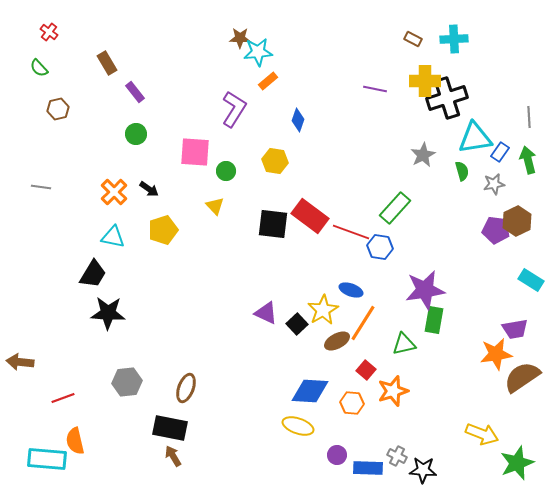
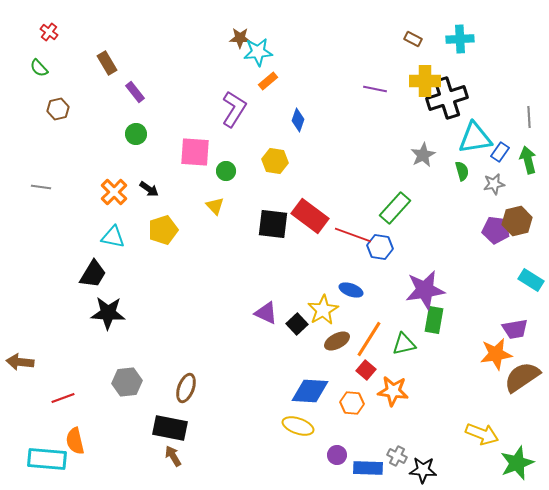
cyan cross at (454, 39): moved 6 px right
brown hexagon at (517, 221): rotated 12 degrees clockwise
red line at (351, 232): moved 2 px right, 3 px down
orange line at (363, 323): moved 6 px right, 16 px down
orange star at (393, 391): rotated 24 degrees clockwise
